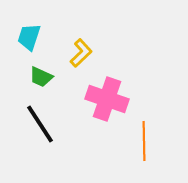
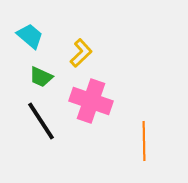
cyan trapezoid: moved 1 px right, 1 px up; rotated 112 degrees clockwise
pink cross: moved 16 px left, 2 px down
black line: moved 1 px right, 3 px up
